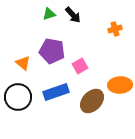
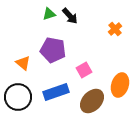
black arrow: moved 3 px left, 1 px down
orange cross: rotated 24 degrees counterclockwise
purple pentagon: moved 1 px right, 1 px up
pink square: moved 4 px right, 4 px down
orange ellipse: rotated 70 degrees counterclockwise
